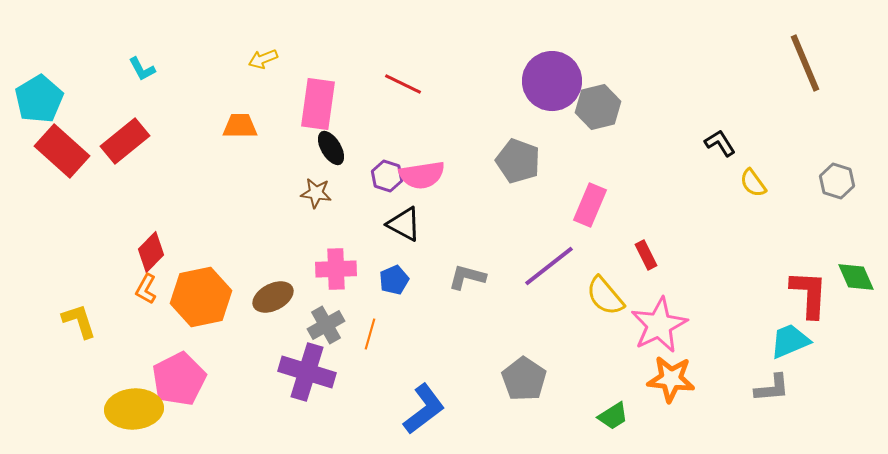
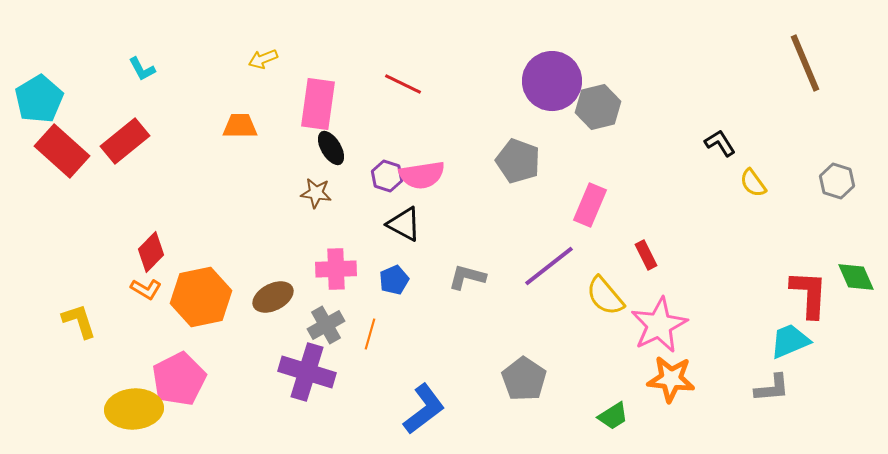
orange L-shape at (146, 289): rotated 88 degrees counterclockwise
